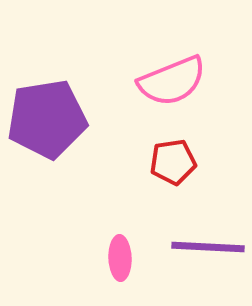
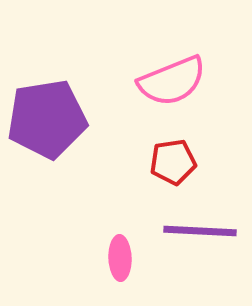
purple line: moved 8 px left, 16 px up
